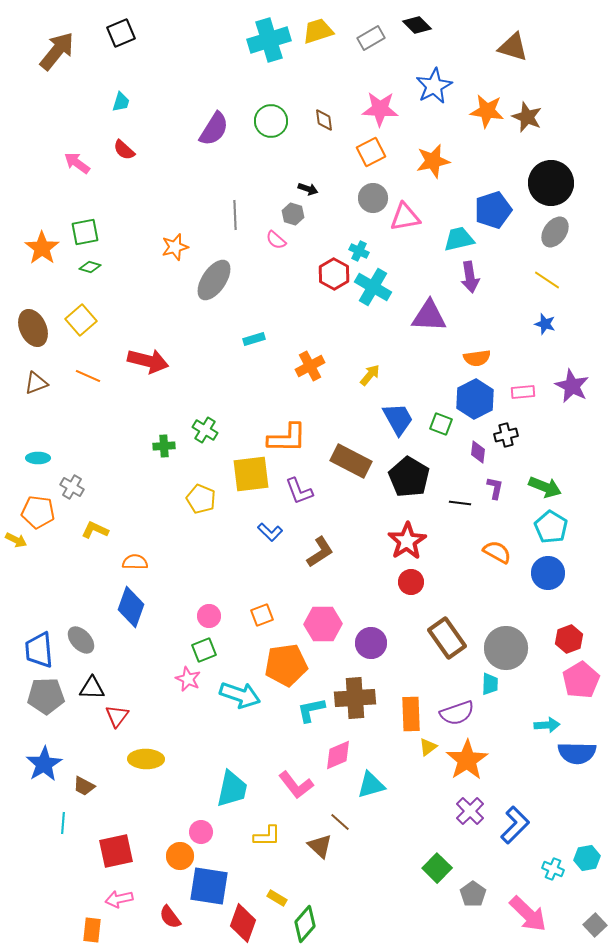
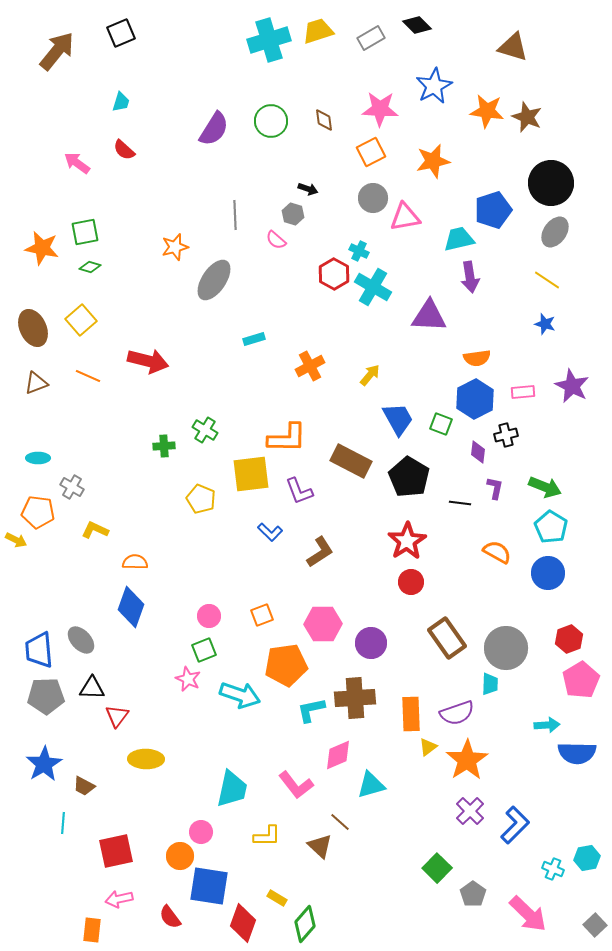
orange star at (42, 248): rotated 24 degrees counterclockwise
